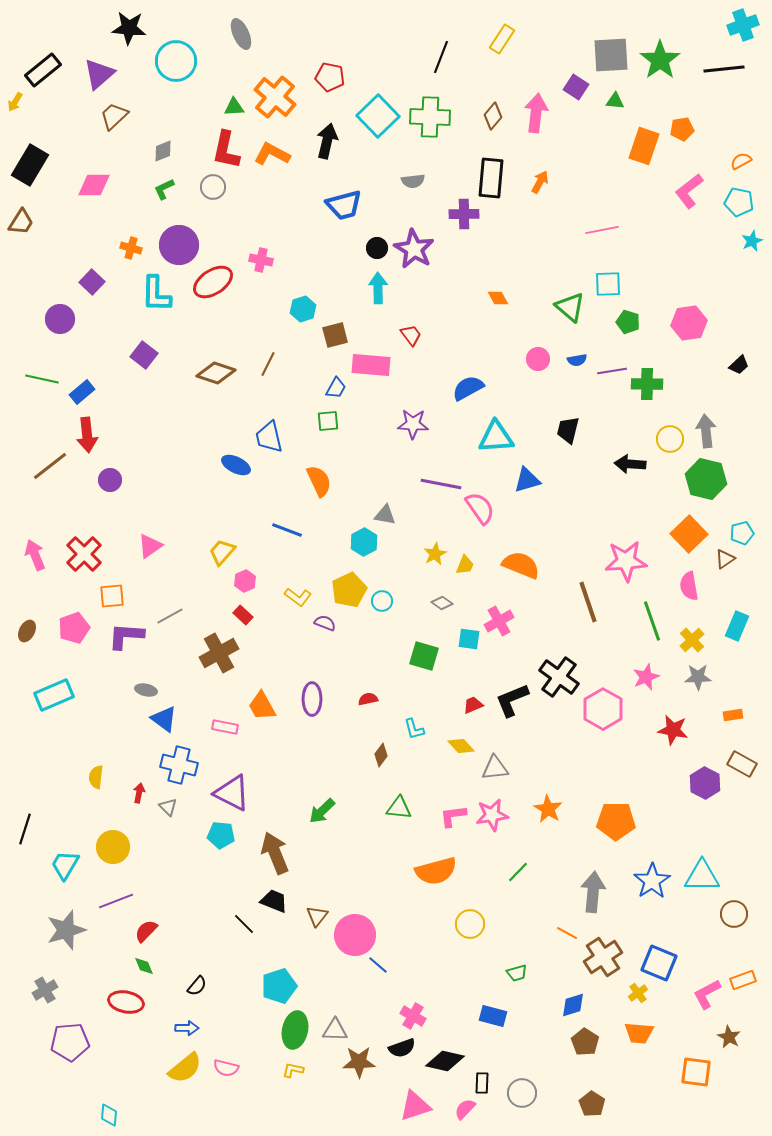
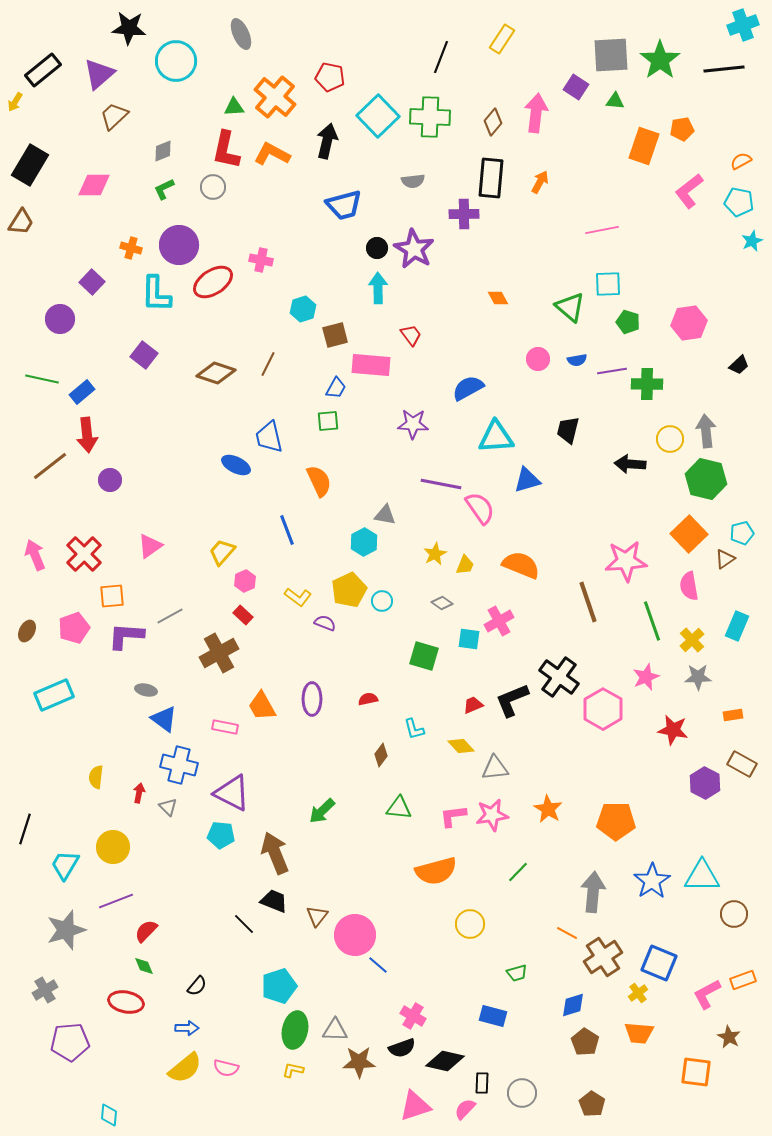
brown diamond at (493, 116): moved 6 px down
blue line at (287, 530): rotated 48 degrees clockwise
